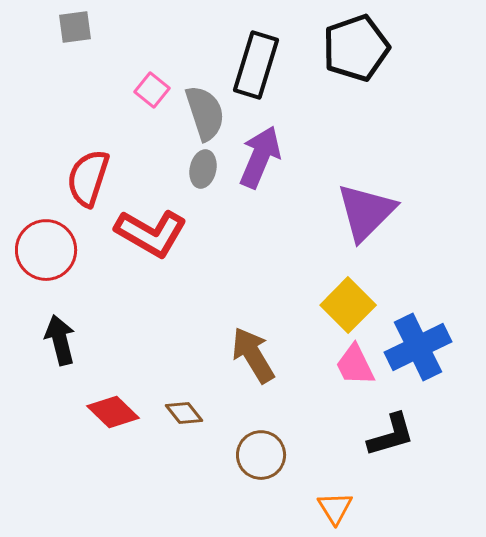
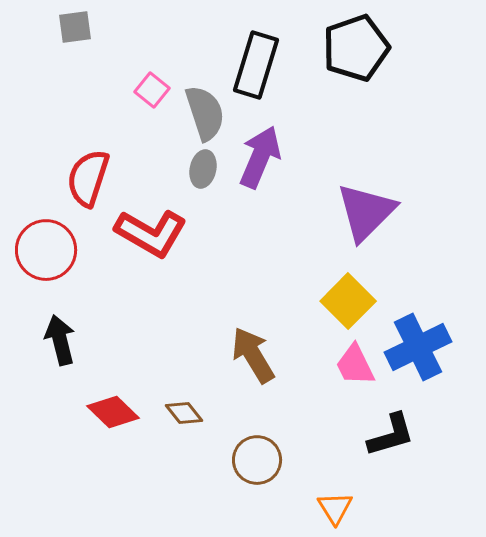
yellow square: moved 4 px up
brown circle: moved 4 px left, 5 px down
